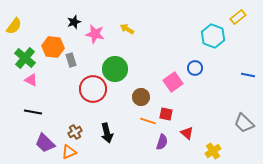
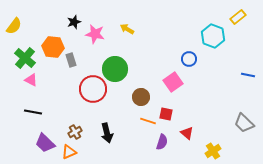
blue circle: moved 6 px left, 9 px up
